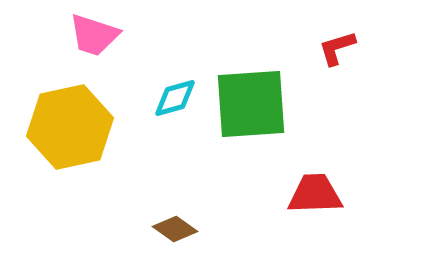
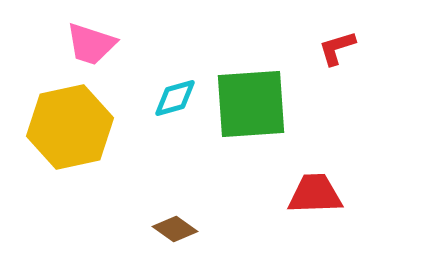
pink trapezoid: moved 3 px left, 9 px down
